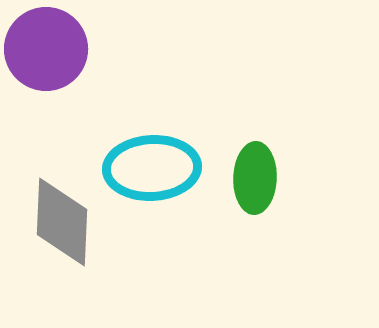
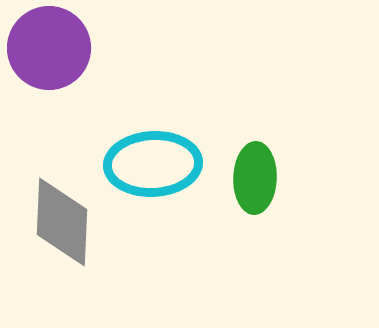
purple circle: moved 3 px right, 1 px up
cyan ellipse: moved 1 px right, 4 px up
